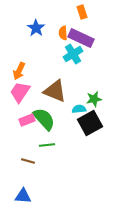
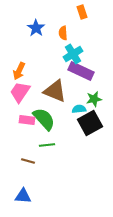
purple rectangle: moved 33 px down
pink rectangle: rotated 28 degrees clockwise
